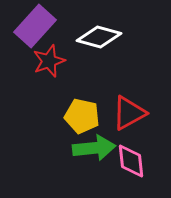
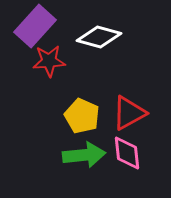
red star: rotated 16 degrees clockwise
yellow pentagon: rotated 12 degrees clockwise
green arrow: moved 10 px left, 7 px down
pink diamond: moved 4 px left, 8 px up
